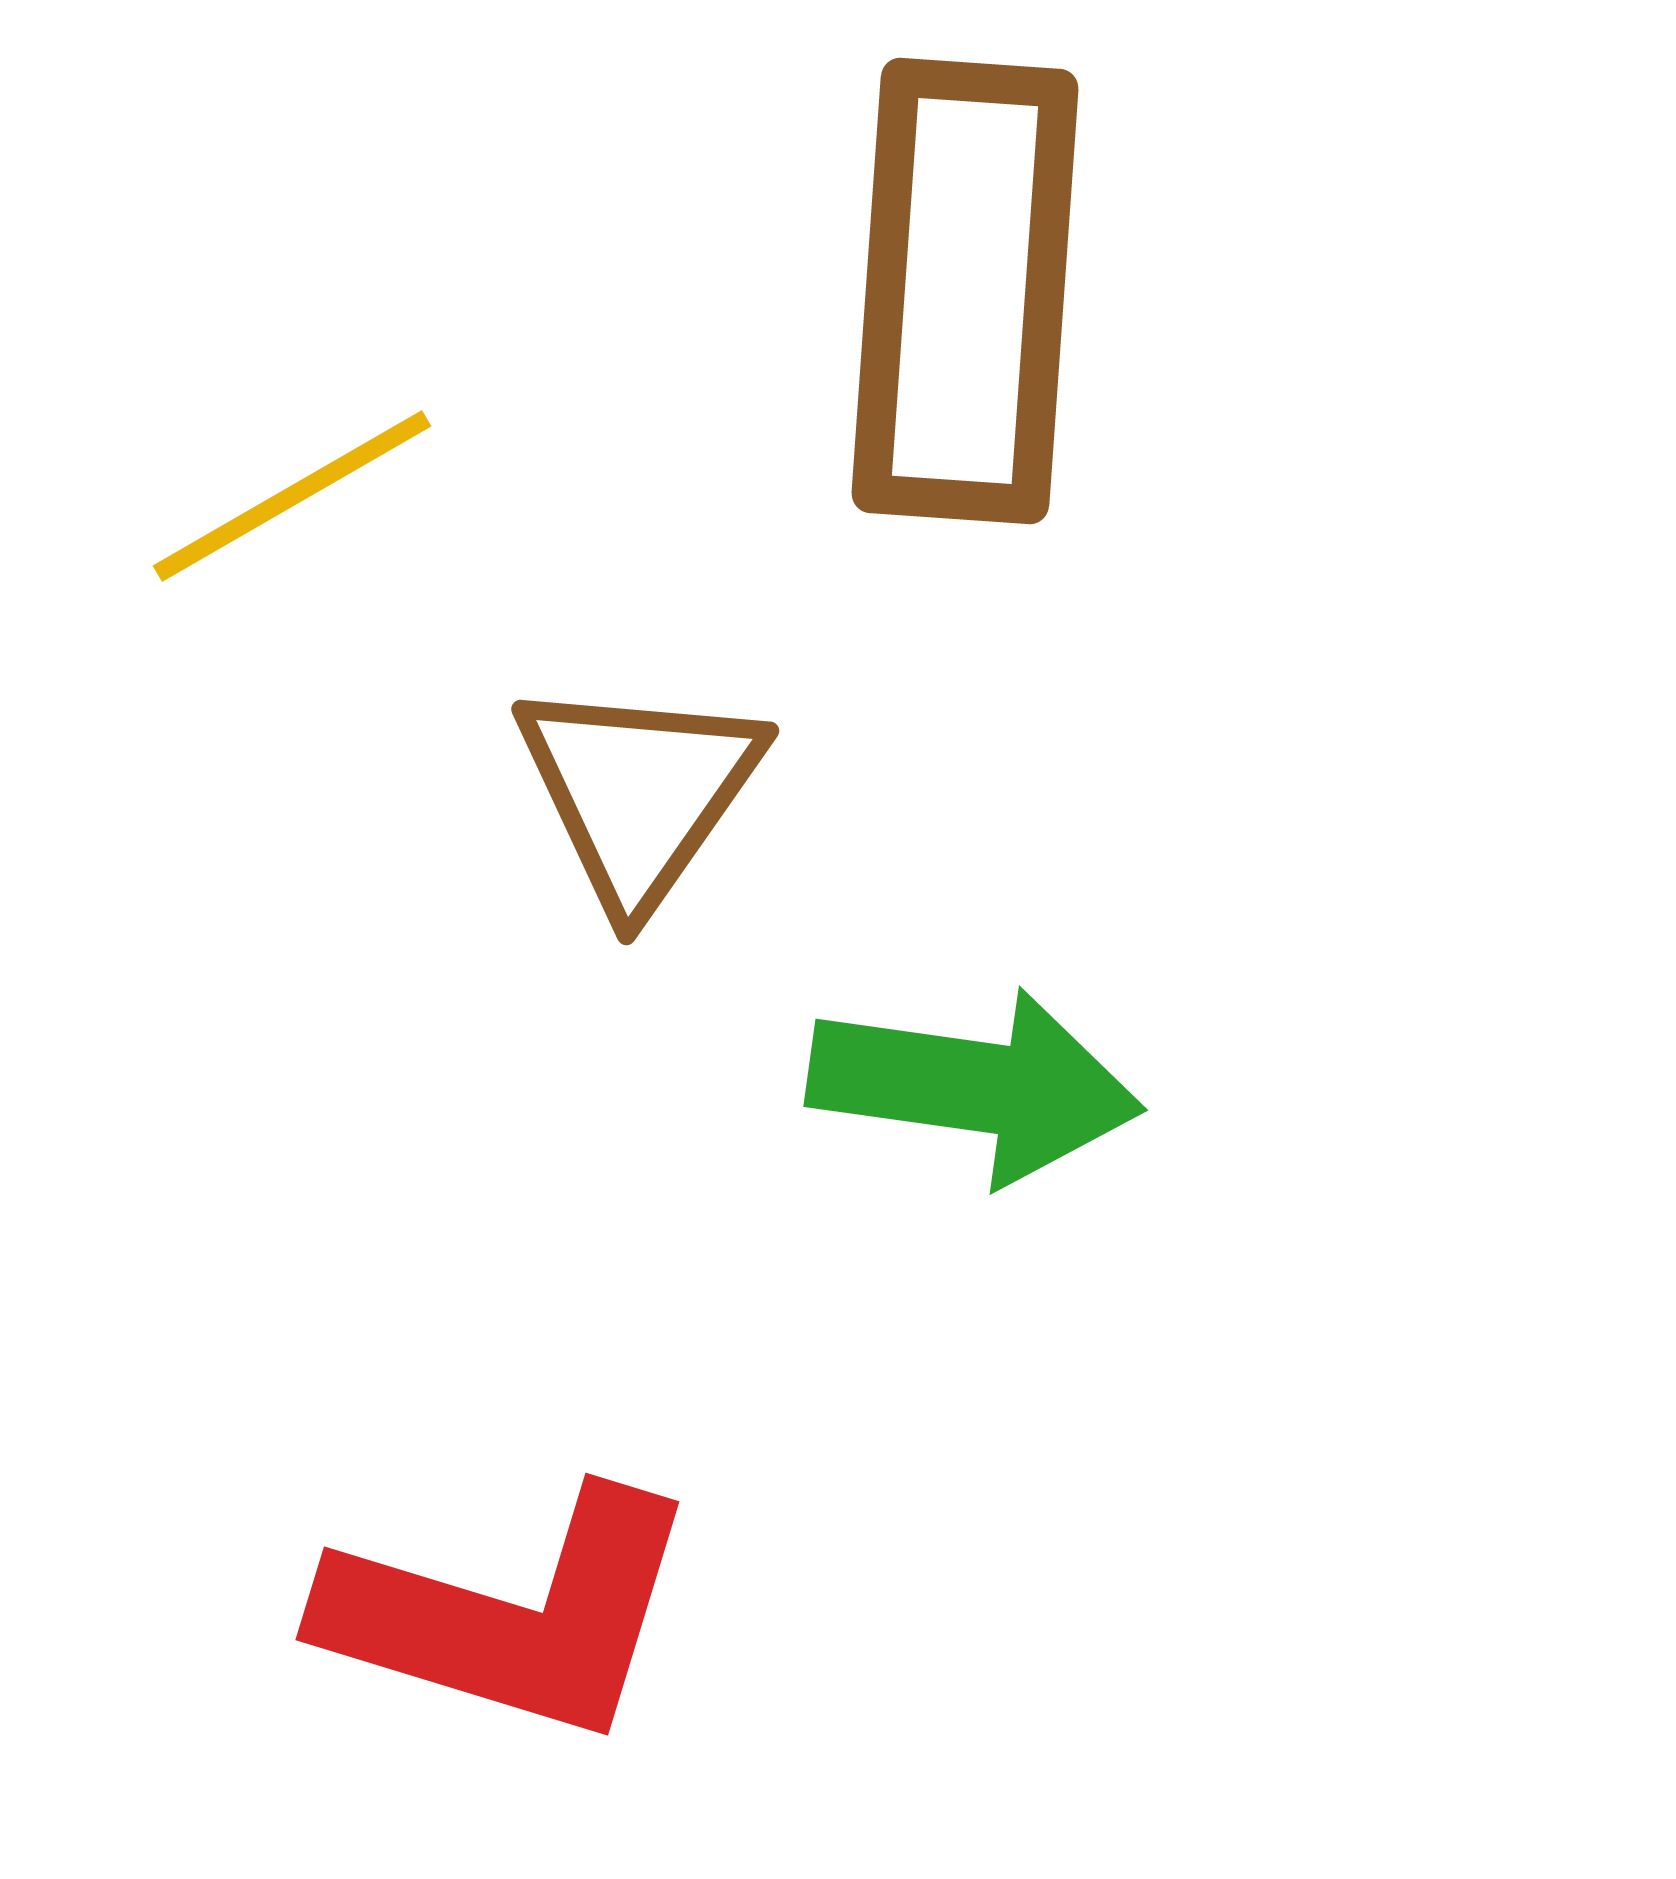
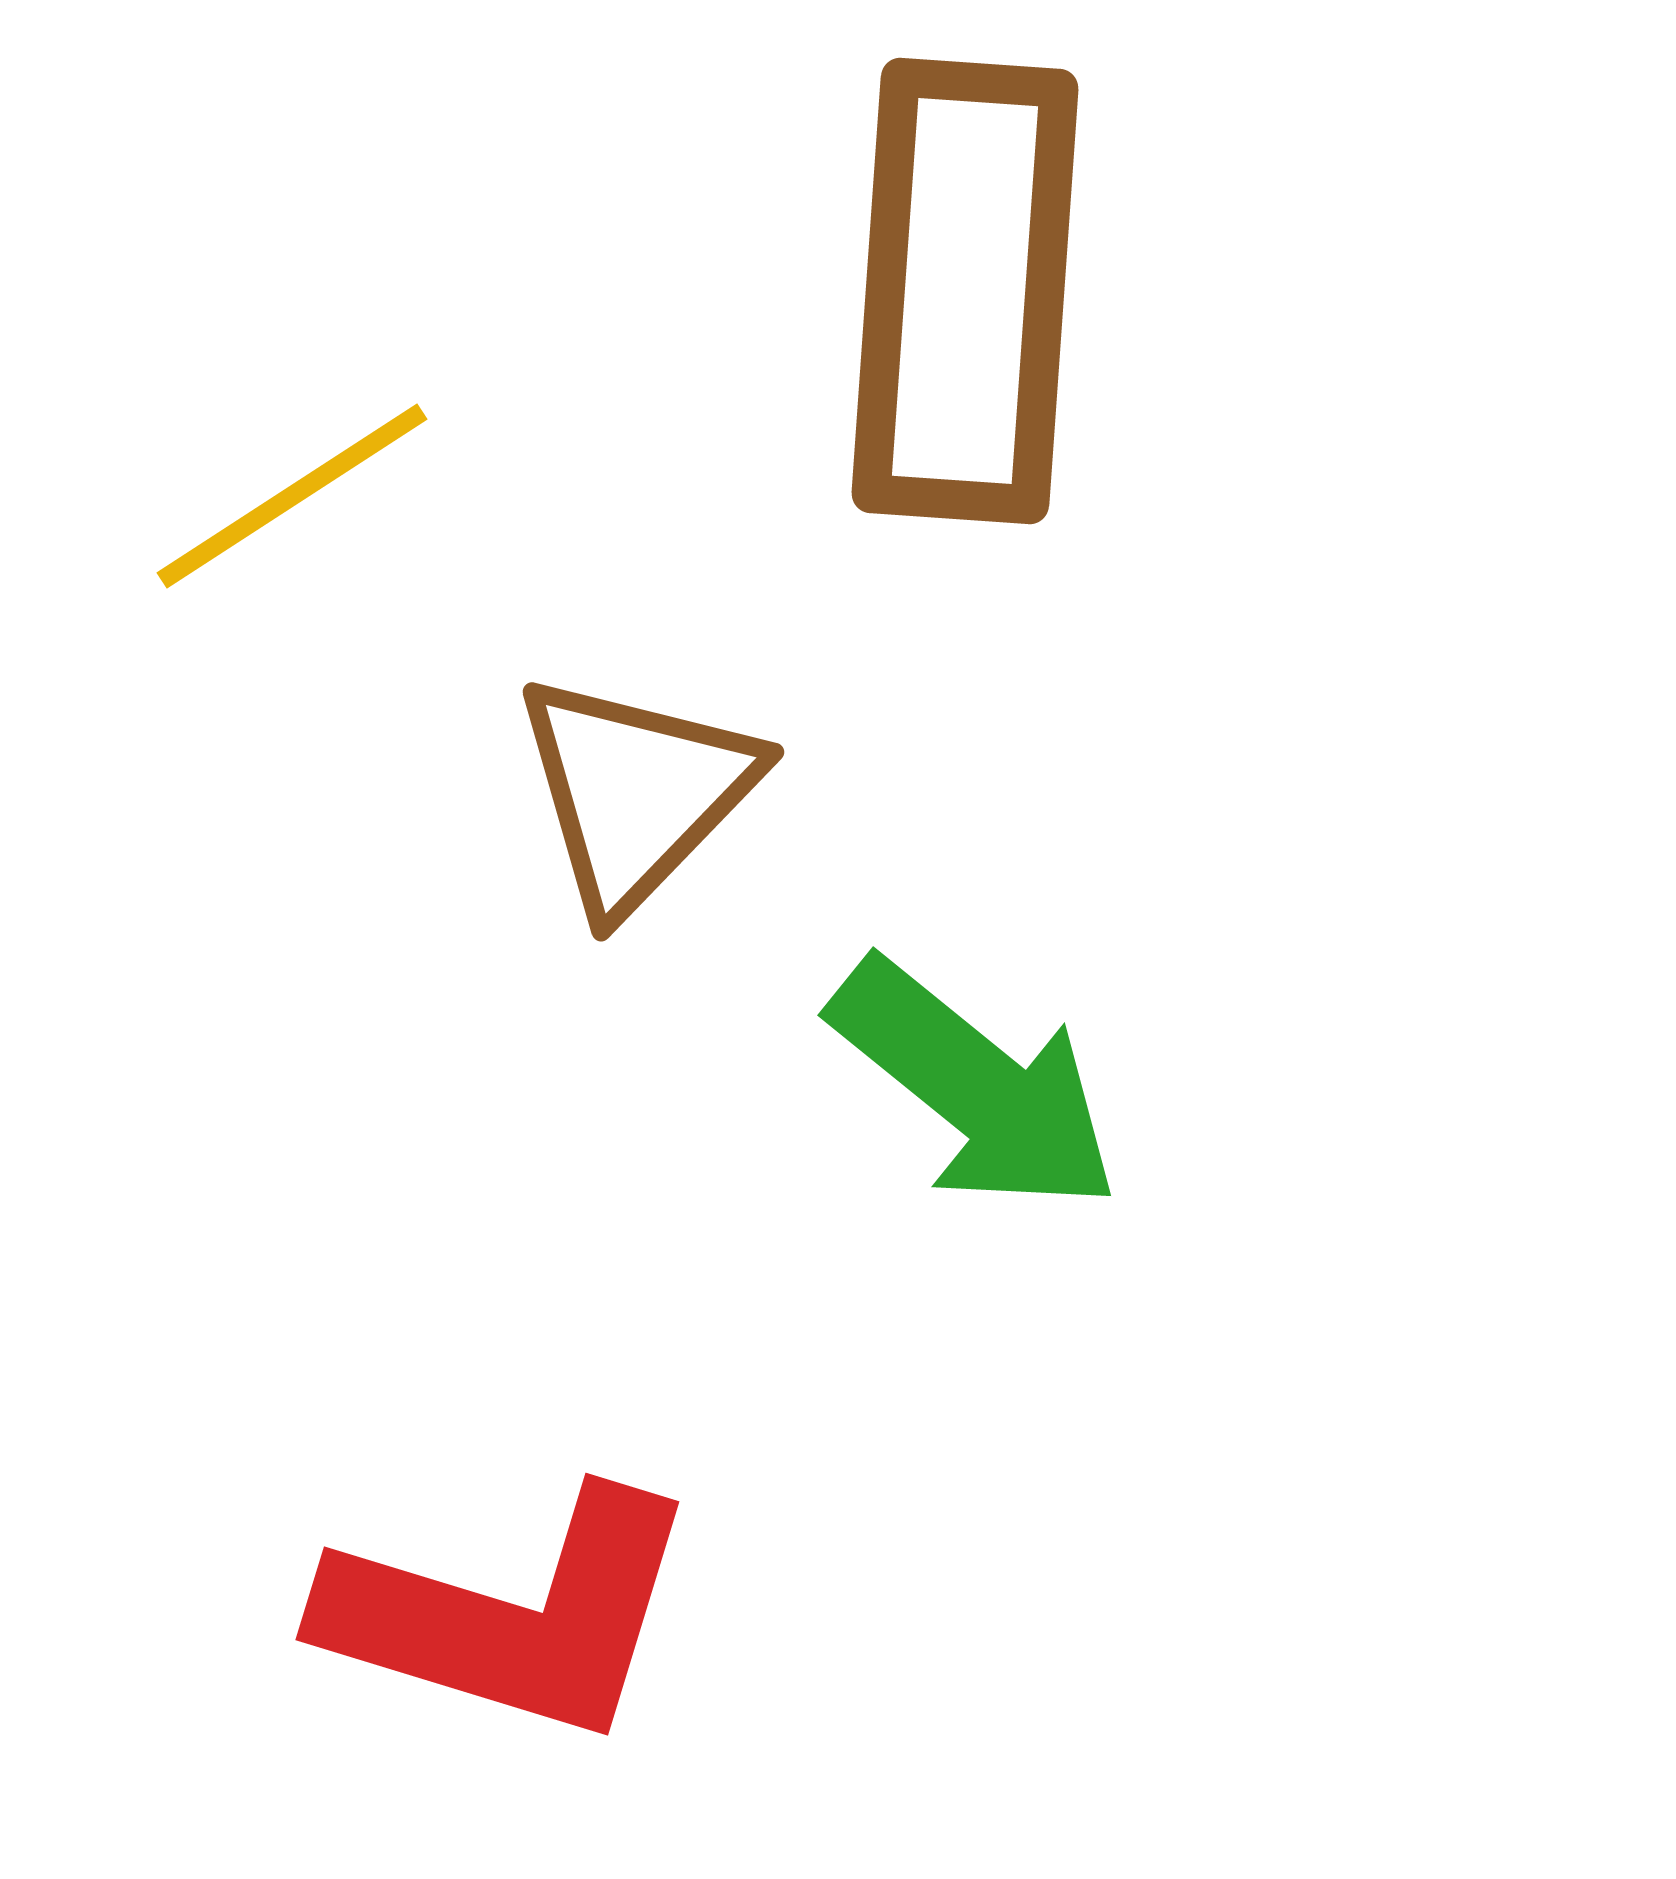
yellow line: rotated 3 degrees counterclockwise
brown triangle: moved 3 px left; rotated 9 degrees clockwise
green arrow: rotated 31 degrees clockwise
